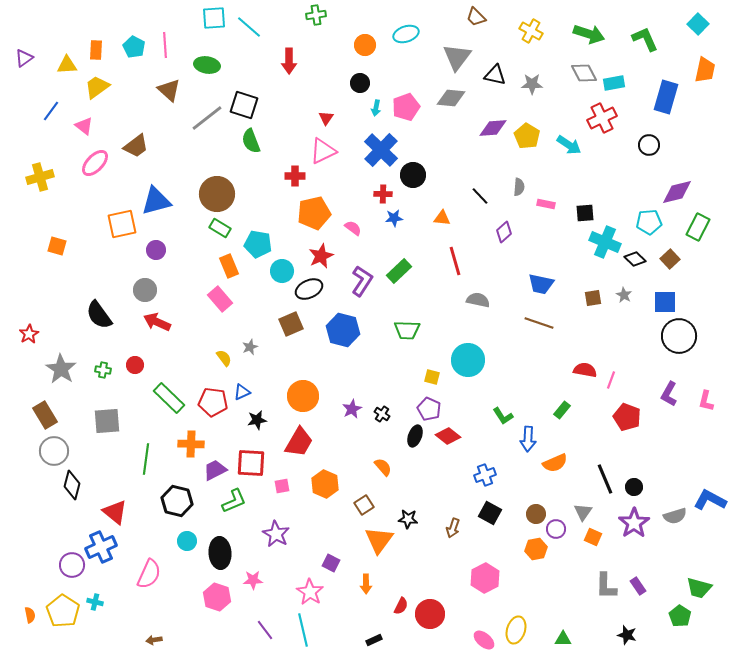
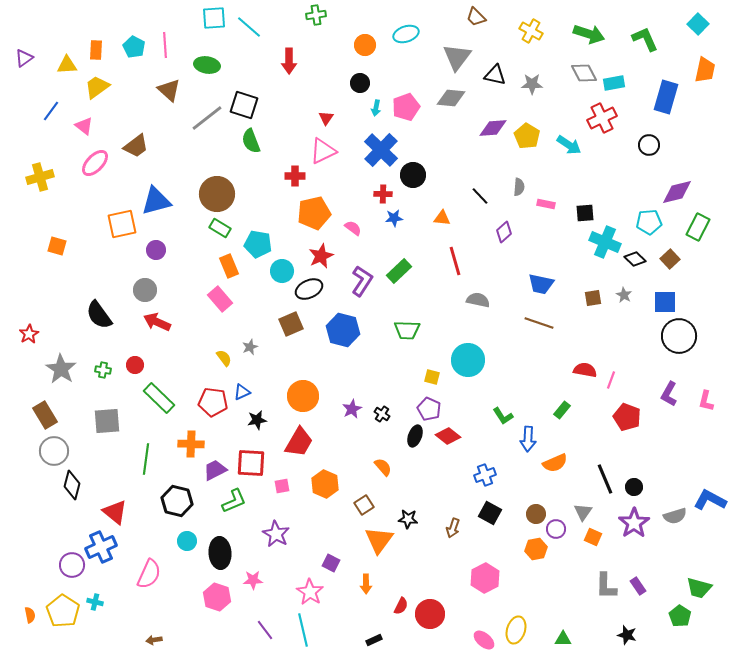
green rectangle at (169, 398): moved 10 px left
